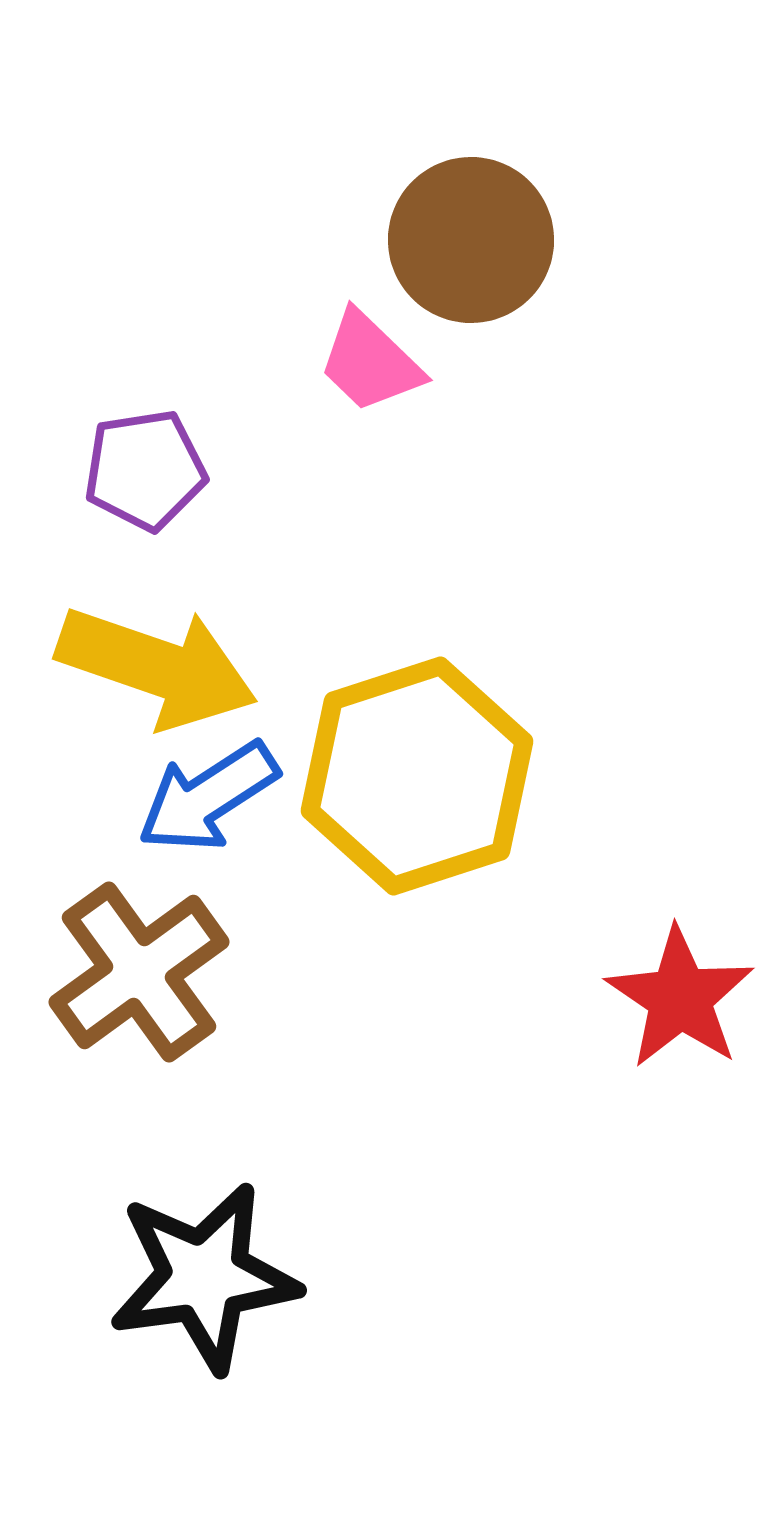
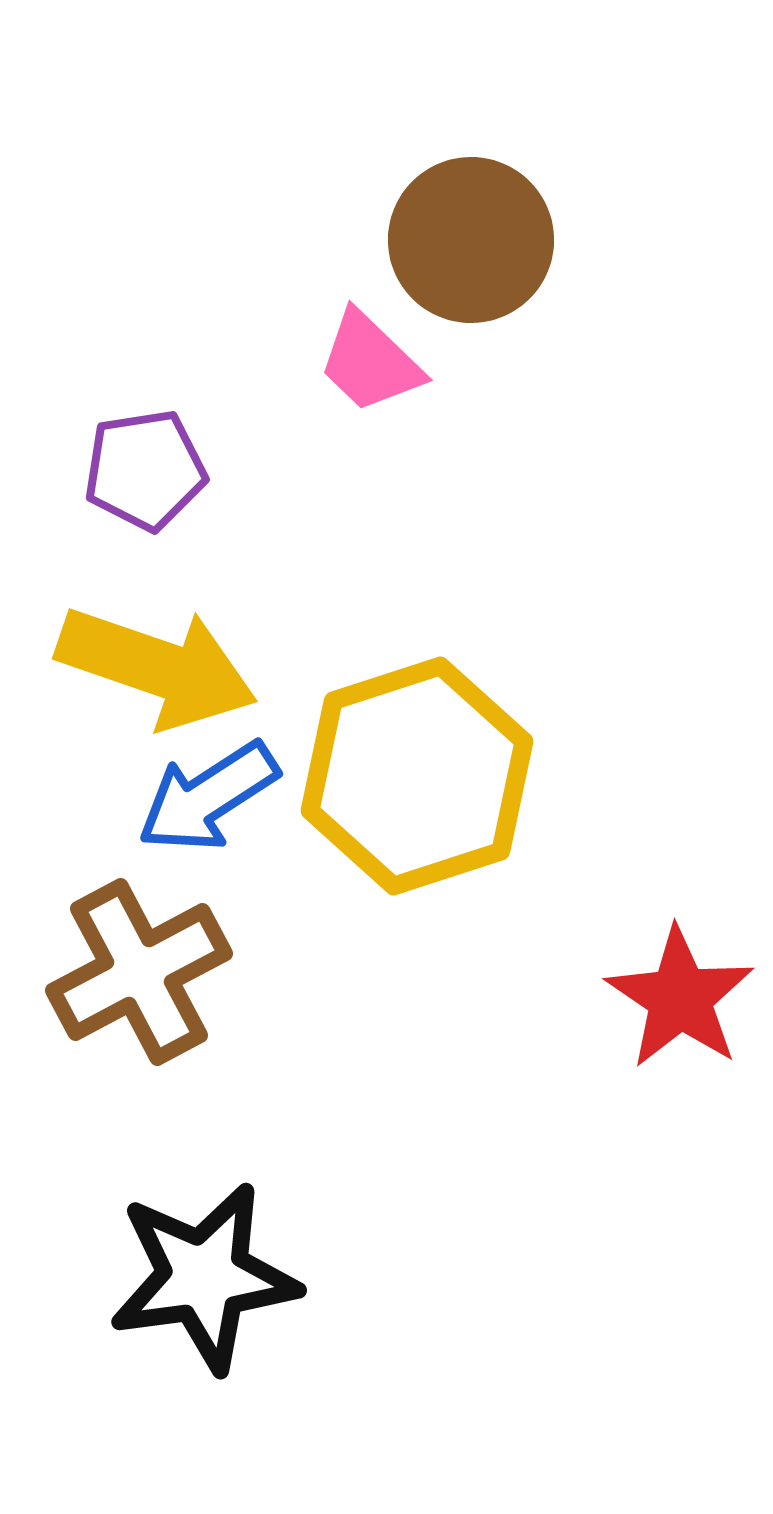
brown cross: rotated 8 degrees clockwise
